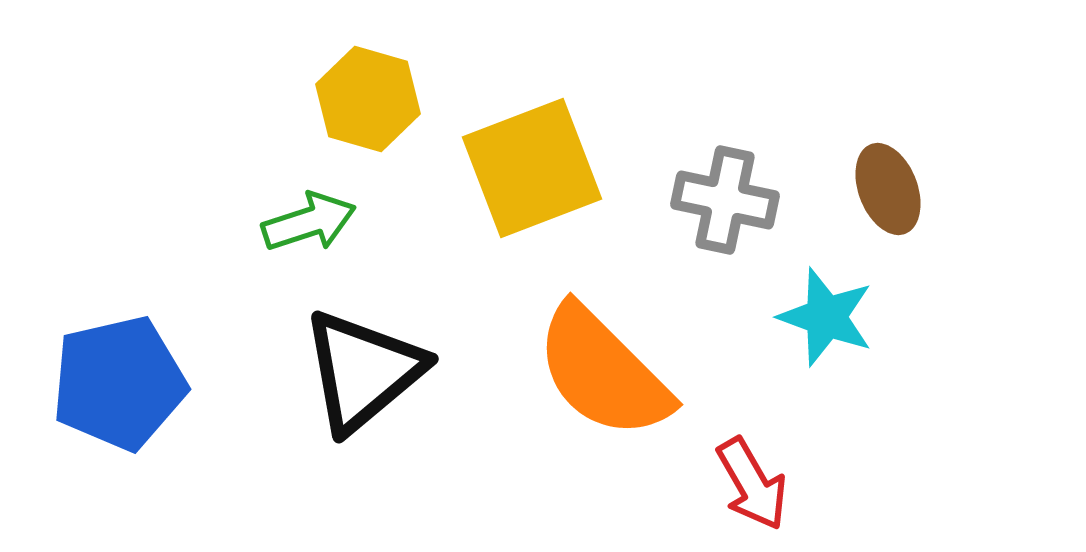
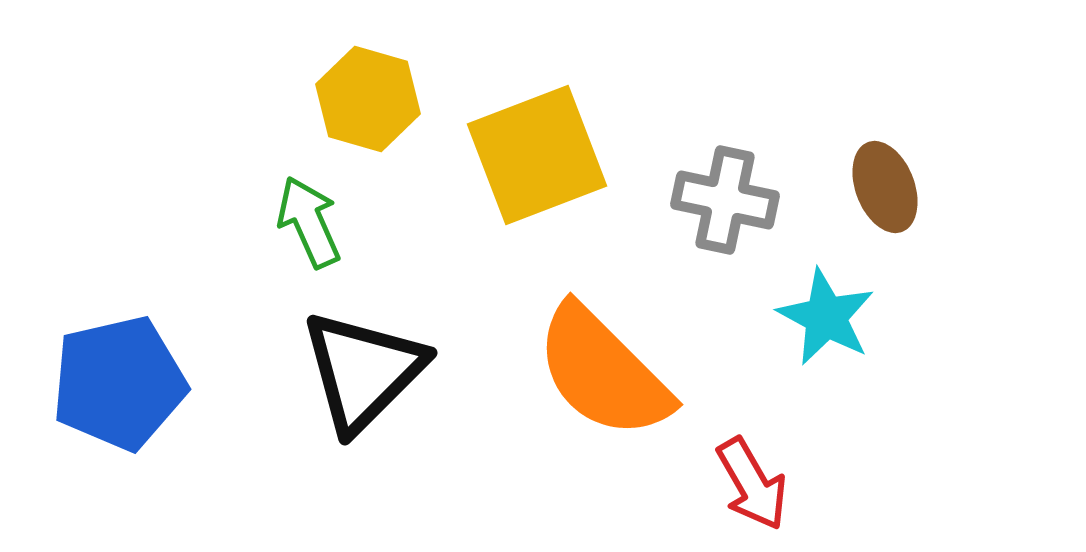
yellow square: moved 5 px right, 13 px up
brown ellipse: moved 3 px left, 2 px up
green arrow: rotated 96 degrees counterclockwise
cyan star: rotated 8 degrees clockwise
black triangle: rotated 5 degrees counterclockwise
